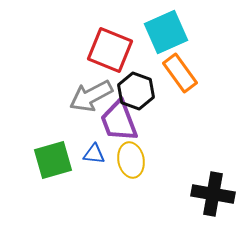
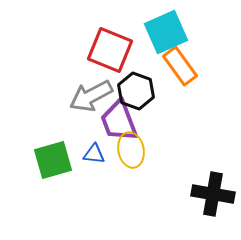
orange rectangle: moved 7 px up
yellow ellipse: moved 10 px up
